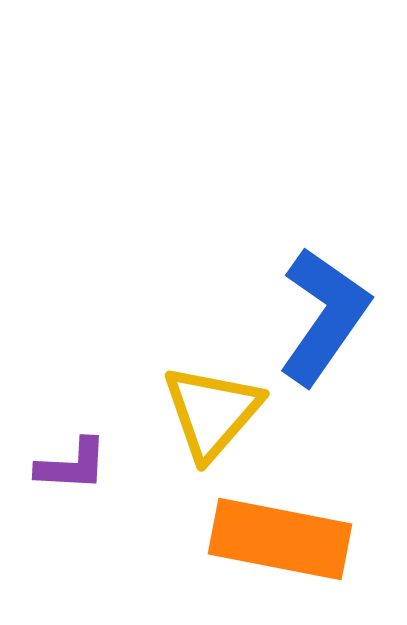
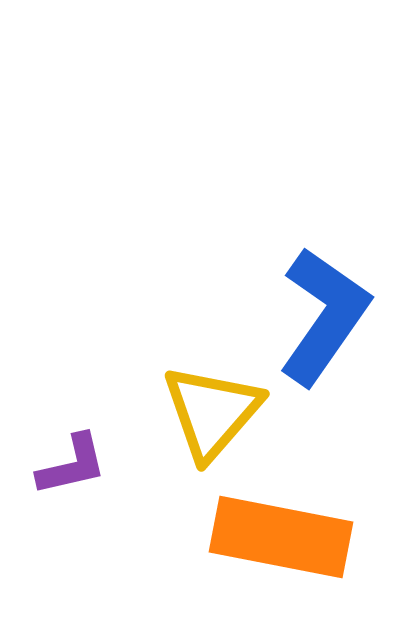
purple L-shape: rotated 16 degrees counterclockwise
orange rectangle: moved 1 px right, 2 px up
